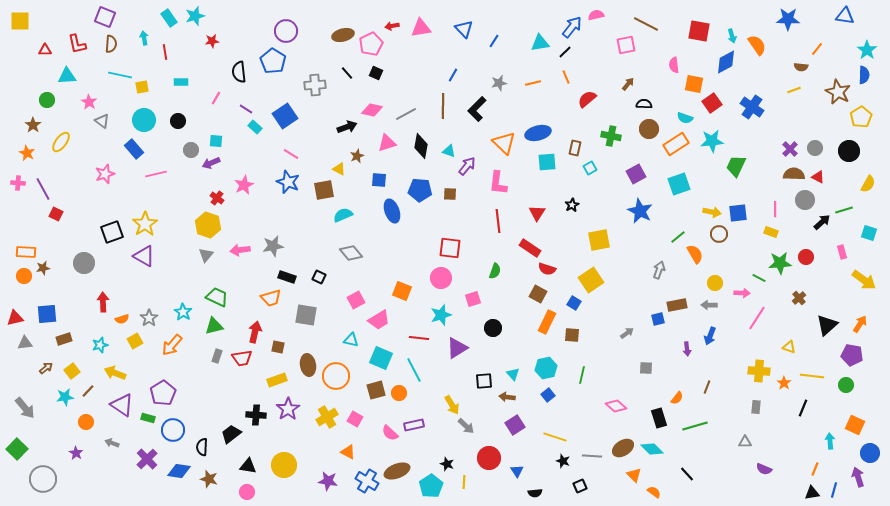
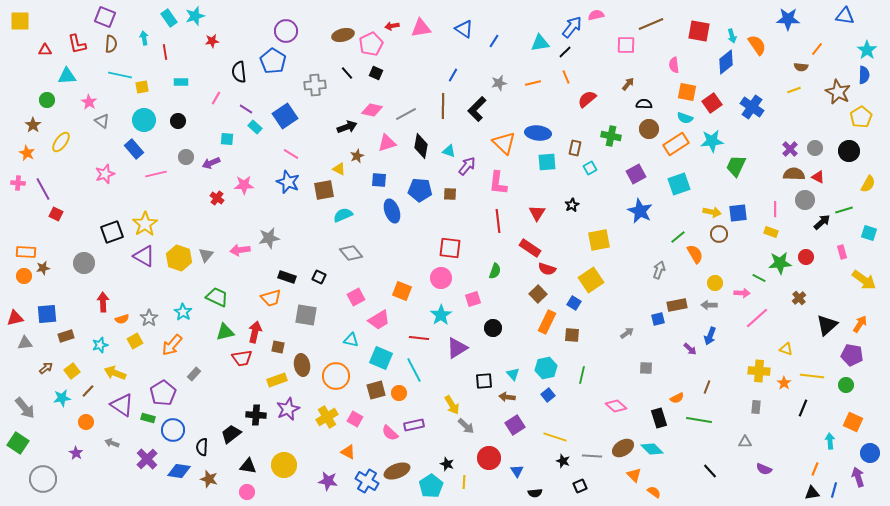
brown line at (646, 24): moved 5 px right; rotated 50 degrees counterclockwise
blue triangle at (464, 29): rotated 12 degrees counterclockwise
pink square at (626, 45): rotated 12 degrees clockwise
blue diamond at (726, 62): rotated 10 degrees counterclockwise
orange square at (694, 84): moved 7 px left, 8 px down
blue ellipse at (538, 133): rotated 20 degrees clockwise
cyan square at (216, 141): moved 11 px right, 2 px up
gray circle at (191, 150): moved 5 px left, 7 px down
pink star at (244, 185): rotated 24 degrees clockwise
yellow hexagon at (208, 225): moved 29 px left, 33 px down
gray star at (273, 246): moved 4 px left, 8 px up
brown square at (538, 294): rotated 18 degrees clockwise
pink square at (356, 300): moved 3 px up
cyan star at (441, 315): rotated 15 degrees counterclockwise
pink line at (757, 318): rotated 15 degrees clockwise
green triangle at (214, 326): moved 11 px right, 6 px down
brown rectangle at (64, 339): moved 2 px right, 3 px up
yellow triangle at (789, 347): moved 3 px left, 2 px down
purple arrow at (687, 349): moved 3 px right; rotated 40 degrees counterclockwise
gray rectangle at (217, 356): moved 23 px left, 18 px down; rotated 24 degrees clockwise
brown ellipse at (308, 365): moved 6 px left
cyan star at (65, 397): moved 3 px left, 1 px down
orange semicircle at (677, 398): rotated 24 degrees clockwise
purple star at (288, 409): rotated 10 degrees clockwise
orange square at (855, 425): moved 2 px left, 3 px up
green line at (695, 426): moved 4 px right, 6 px up; rotated 25 degrees clockwise
green square at (17, 449): moved 1 px right, 6 px up; rotated 10 degrees counterclockwise
black line at (687, 474): moved 23 px right, 3 px up
